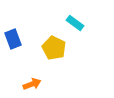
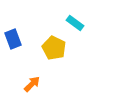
orange arrow: rotated 24 degrees counterclockwise
